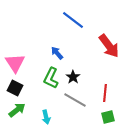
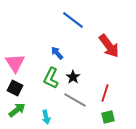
red line: rotated 12 degrees clockwise
